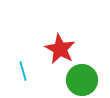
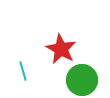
red star: moved 1 px right
